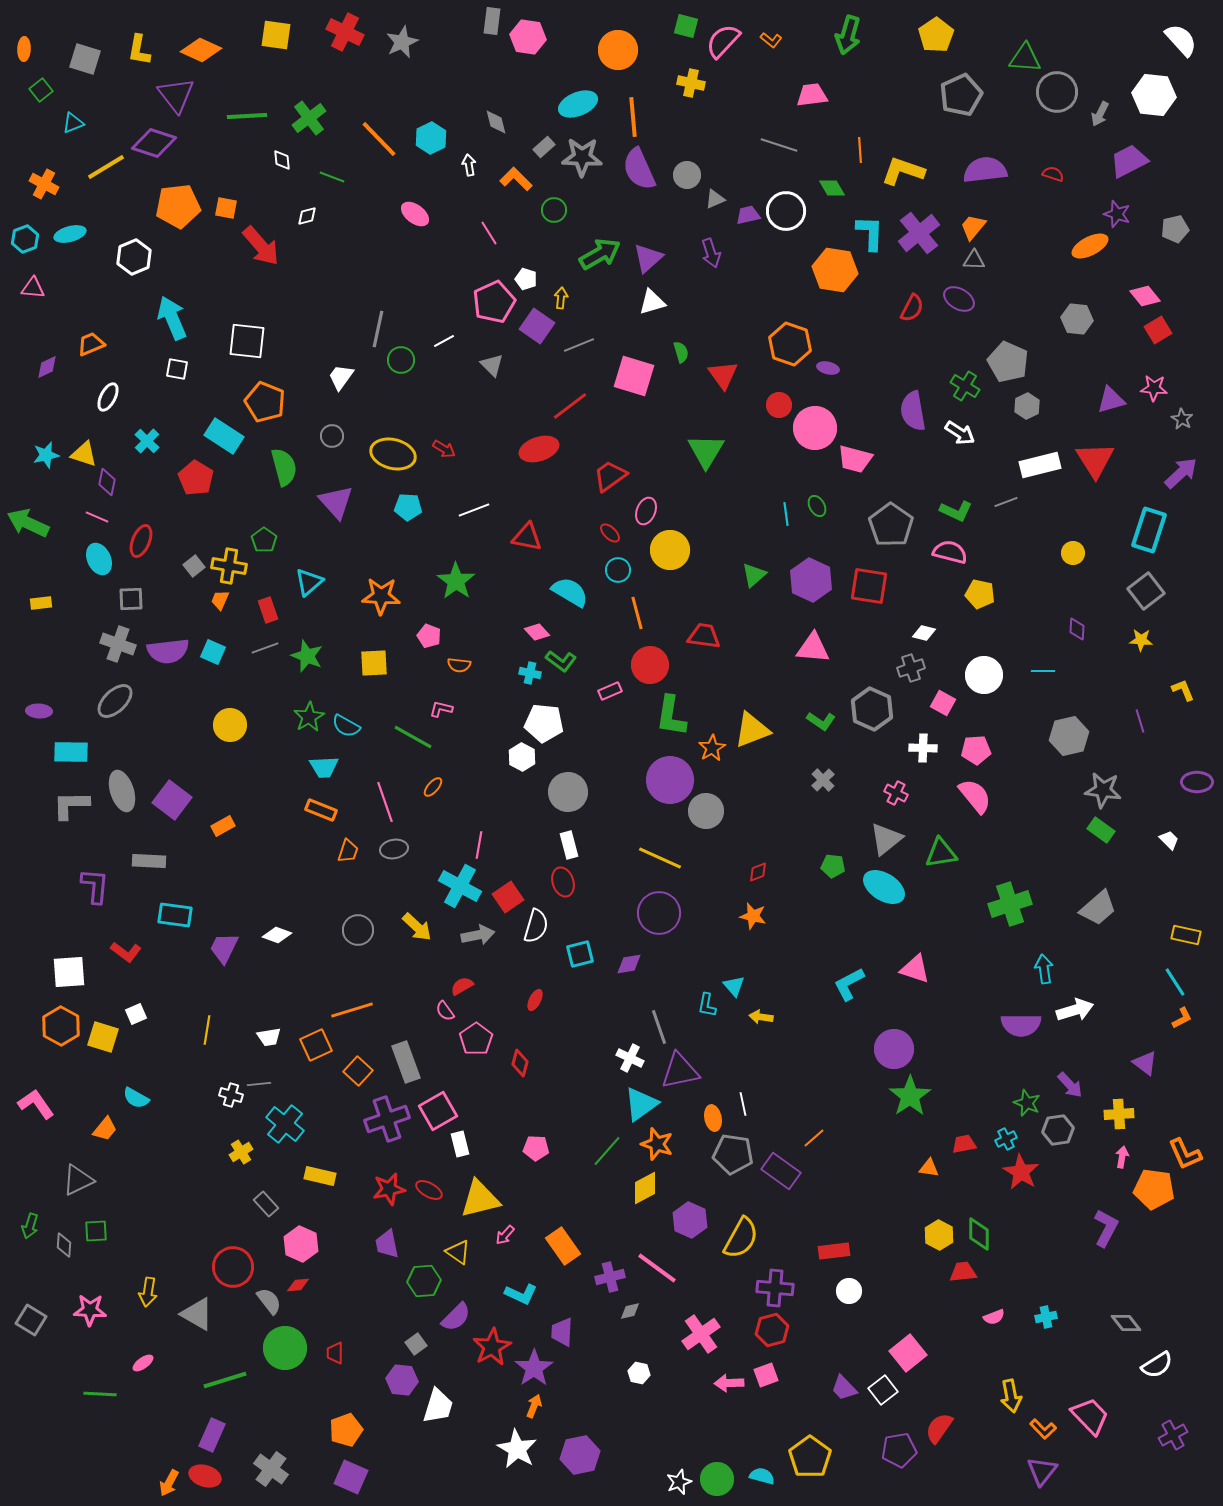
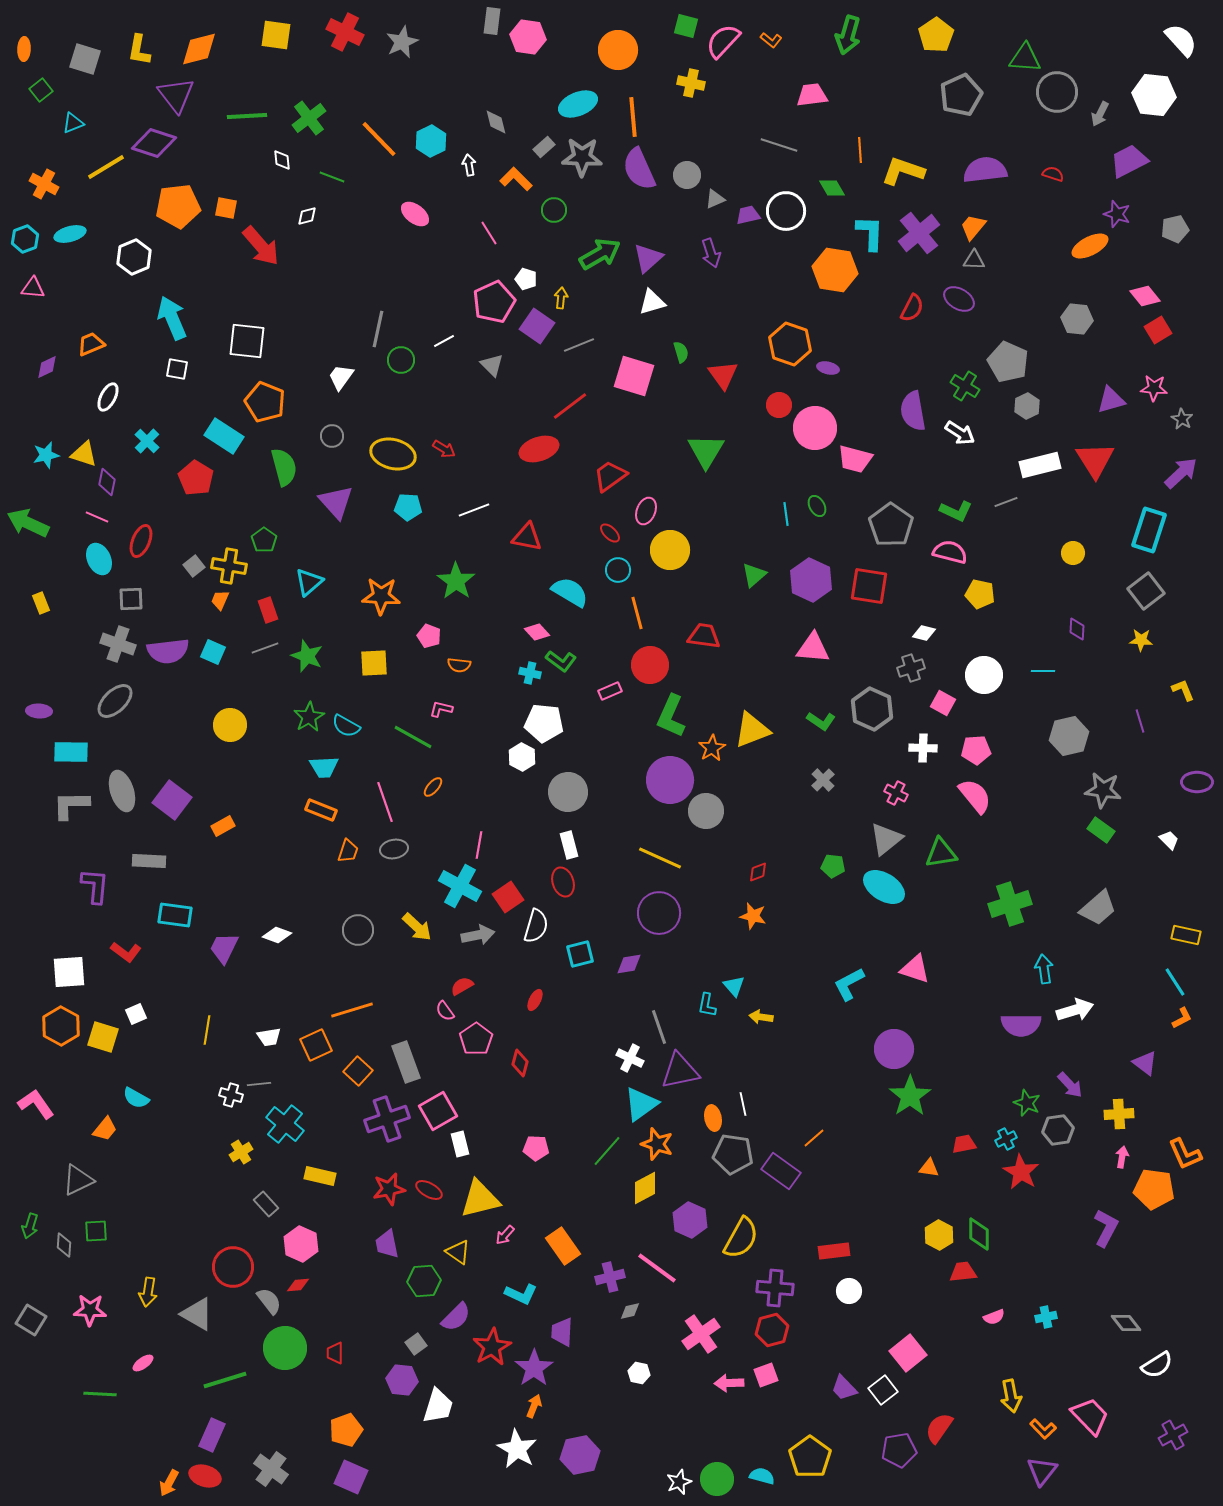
orange diamond at (201, 50): moved 2 px left, 1 px up; rotated 39 degrees counterclockwise
cyan hexagon at (431, 138): moved 3 px down
yellow rectangle at (41, 603): rotated 75 degrees clockwise
green L-shape at (671, 716): rotated 15 degrees clockwise
